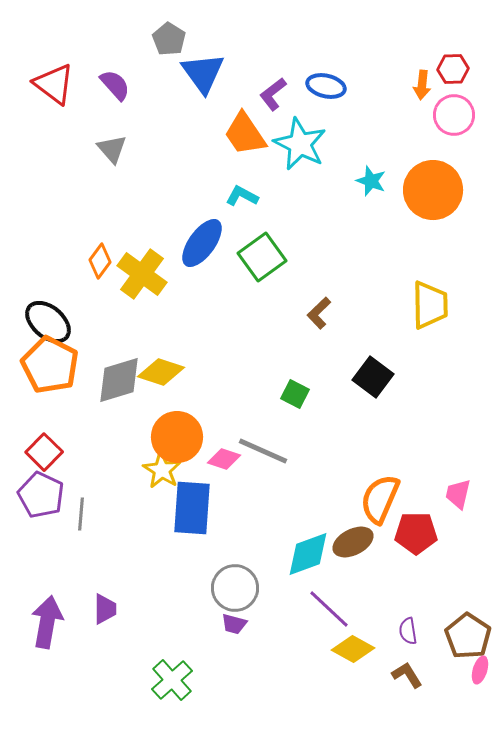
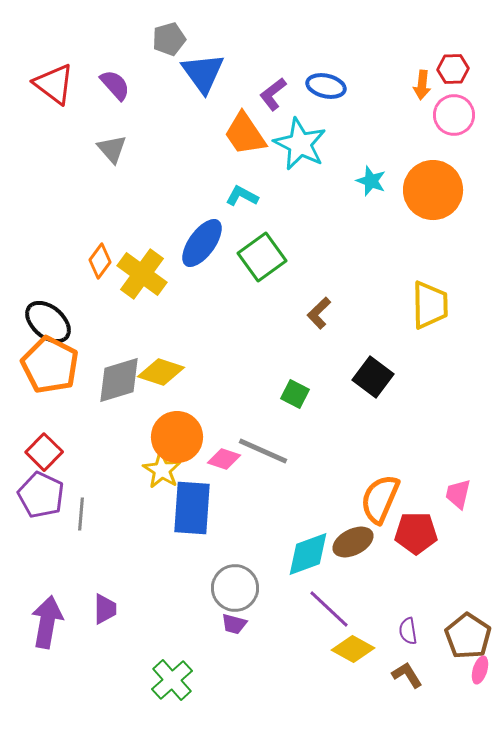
gray pentagon at (169, 39): rotated 24 degrees clockwise
